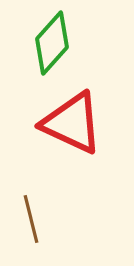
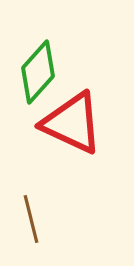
green diamond: moved 14 px left, 29 px down
